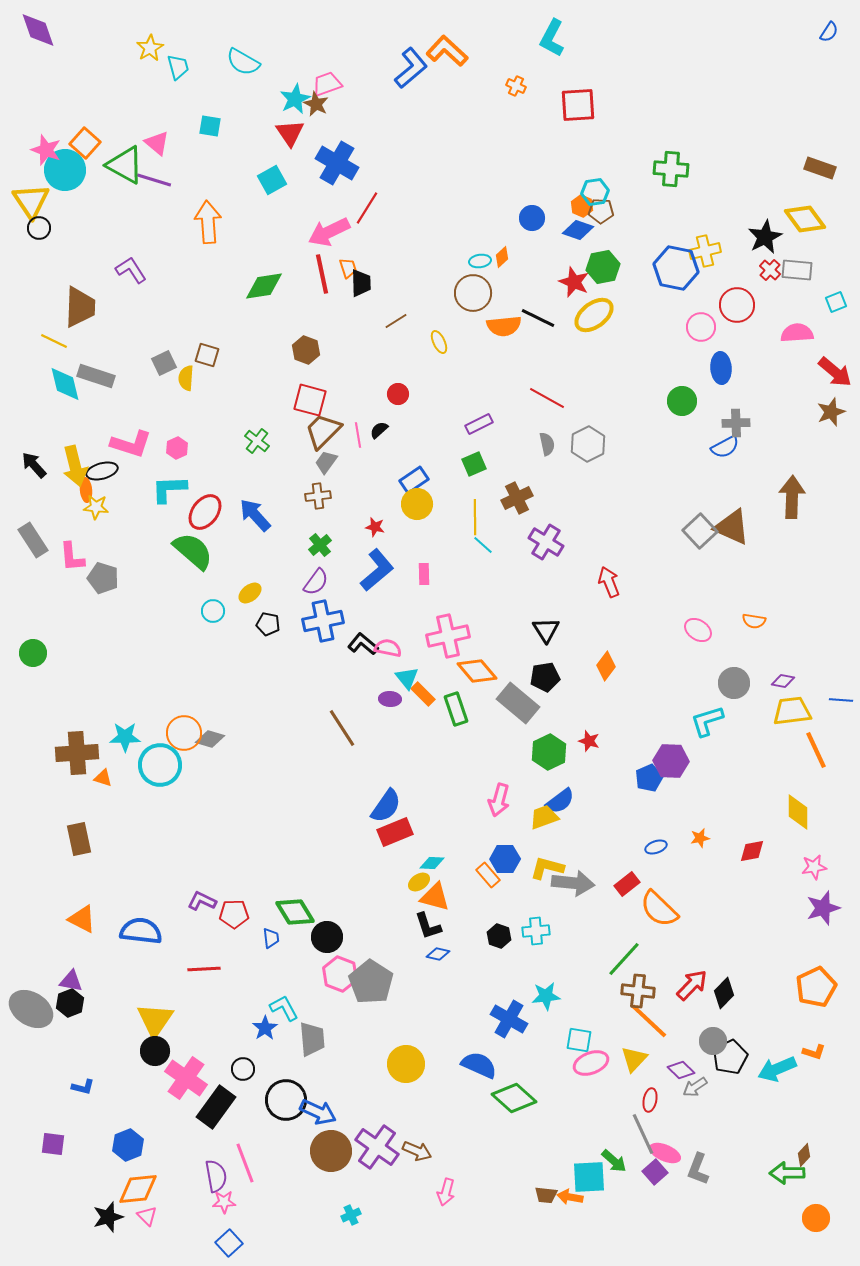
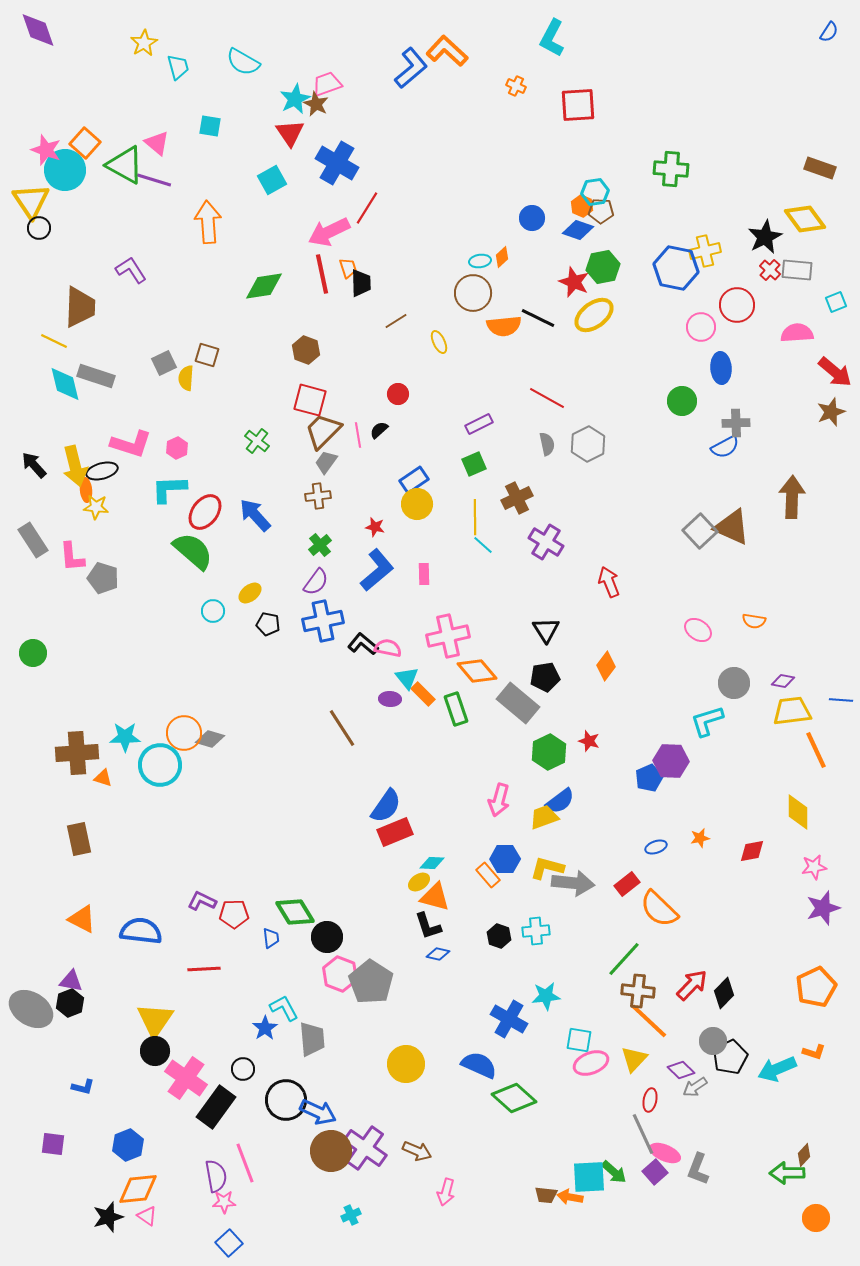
yellow star at (150, 48): moved 6 px left, 5 px up
purple cross at (377, 1147): moved 12 px left, 1 px down
green arrow at (614, 1161): moved 11 px down
pink triangle at (147, 1216): rotated 10 degrees counterclockwise
